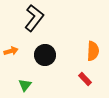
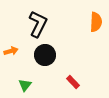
black L-shape: moved 4 px right, 6 px down; rotated 12 degrees counterclockwise
orange semicircle: moved 3 px right, 29 px up
red rectangle: moved 12 px left, 3 px down
